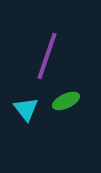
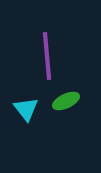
purple line: rotated 24 degrees counterclockwise
